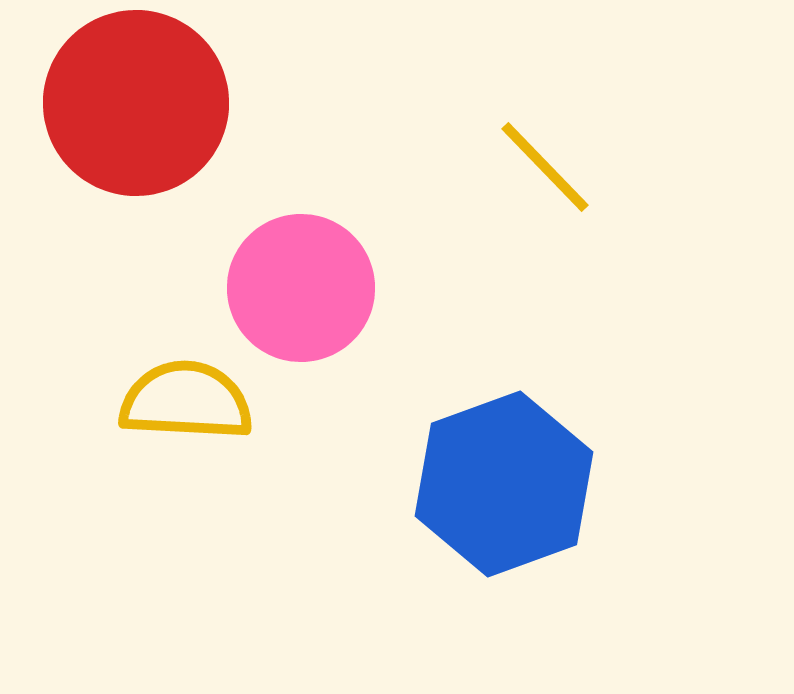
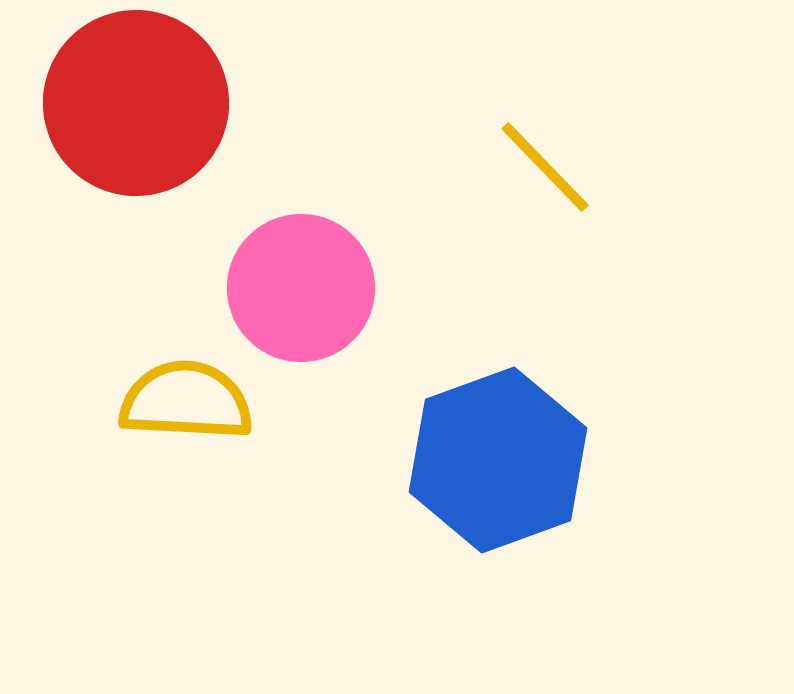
blue hexagon: moved 6 px left, 24 px up
